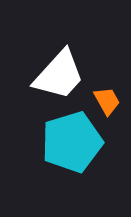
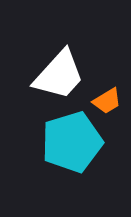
orange trapezoid: rotated 88 degrees clockwise
